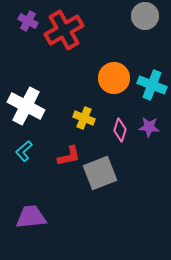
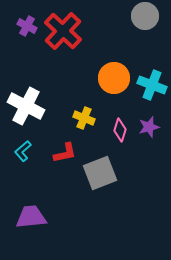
purple cross: moved 1 px left, 5 px down
red cross: moved 1 px left, 1 px down; rotated 18 degrees counterclockwise
purple star: rotated 20 degrees counterclockwise
cyan L-shape: moved 1 px left
red L-shape: moved 4 px left, 3 px up
